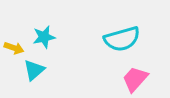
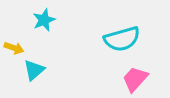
cyan star: moved 17 px up; rotated 10 degrees counterclockwise
